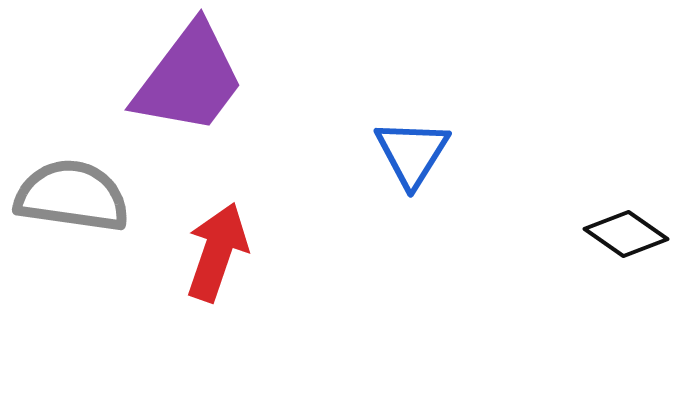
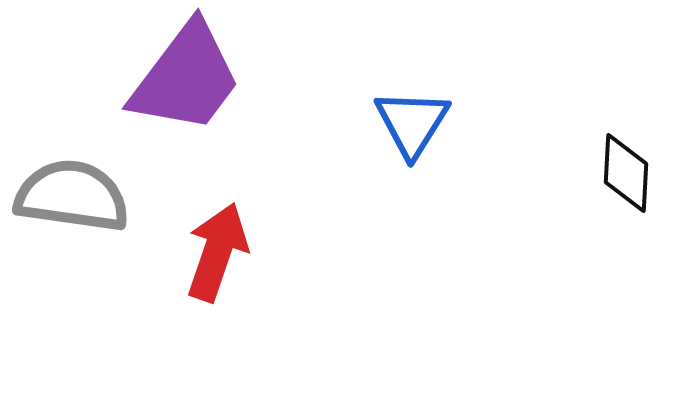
purple trapezoid: moved 3 px left, 1 px up
blue triangle: moved 30 px up
black diamond: moved 61 px up; rotated 58 degrees clockwise
